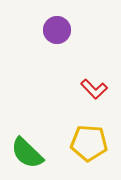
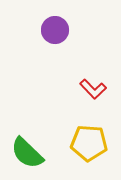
purple circle: moved 2 px left
red L-shape: moved 1 px left
